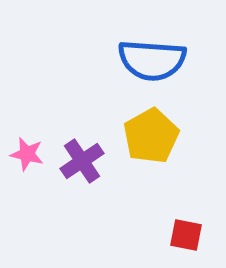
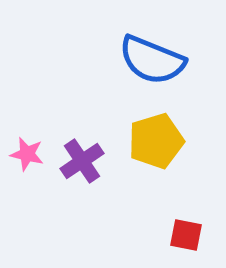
blue semicircle: rotated 18 degrees clockwise
yellow pentagon: moved 5 px right, 5 px down; rotated 12 degrees clockwise
